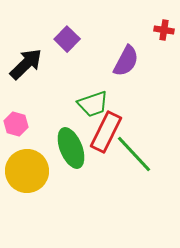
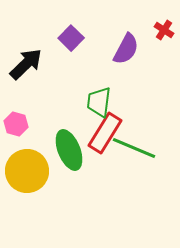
red cross: rotated 24 degrees clockwise
purple square: moved 4 px right, 1 px up
purple semicircle: moved 12 px up
green trapezoid: moved 6 px right, 2 px up; rotated 116 degrees clockwise
red rectangle: moved 1 px left, 1 px down; rotated 6 degrees clockwise
green ellipse: moved 2 px left, 2 px down
green line: moved 6 px up; rotated 24 degrees counterclockwise
